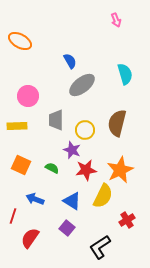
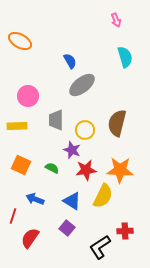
cyan semicircle: moved 17 px up
orange star: rotated 28 degrees clockwise
red cross: moved 2 px left, 11 px down; rotated 28 degrees clockwise
